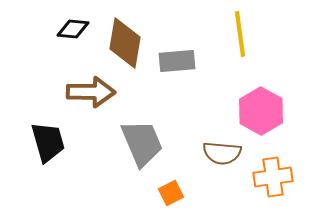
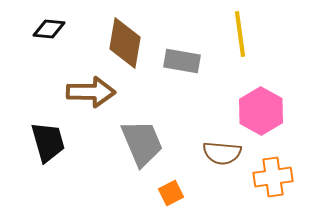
black diamond: moved 24 px left
gray rectangle: moved 5 px right; rotated 15 degrees clockwise
